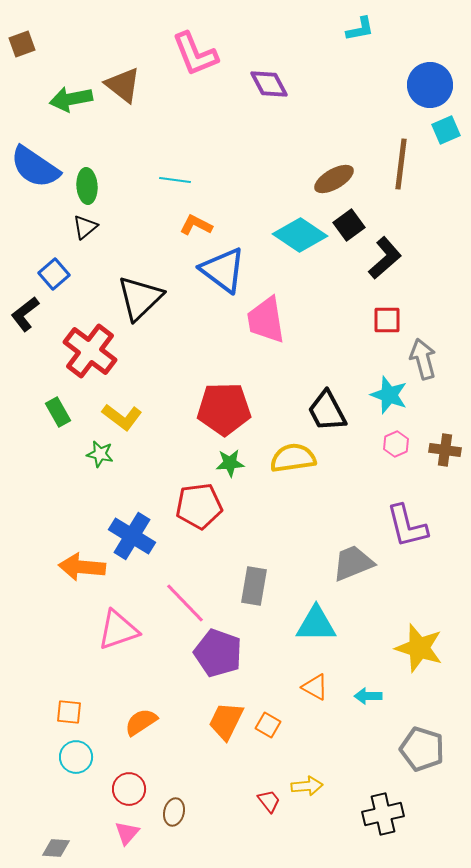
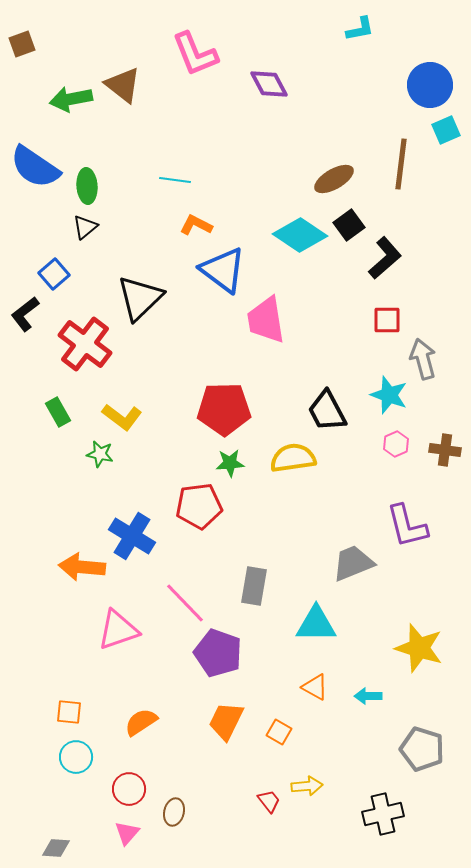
red cross at (90, 351): moved 5 px left, 7 px up
orange square at (268, 725): moved 11 px right, 7 px down
